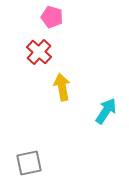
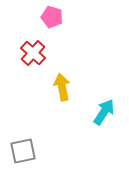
red cross: moved 6 px left, 1 px down
cyan arrow: moved 2 px left, 1 px down
gray square: moved 6 px left, 12 px up
